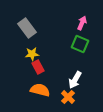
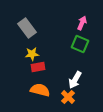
red rectangle: rotated 72 degrees counterclockwise
